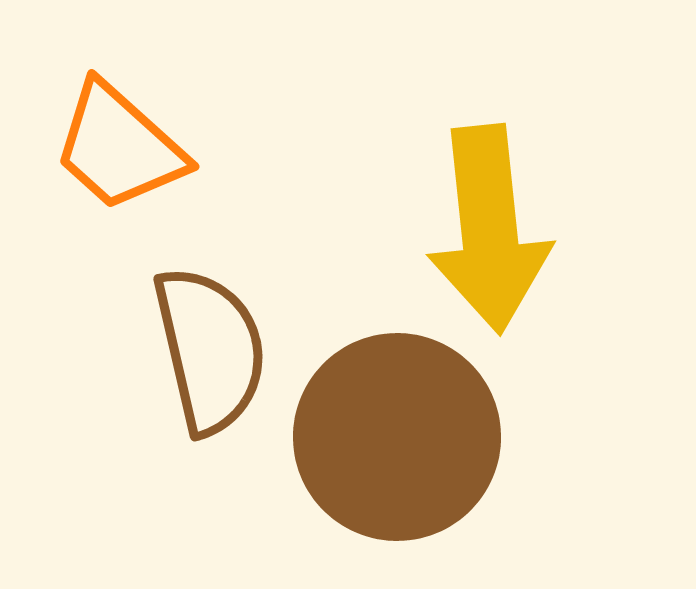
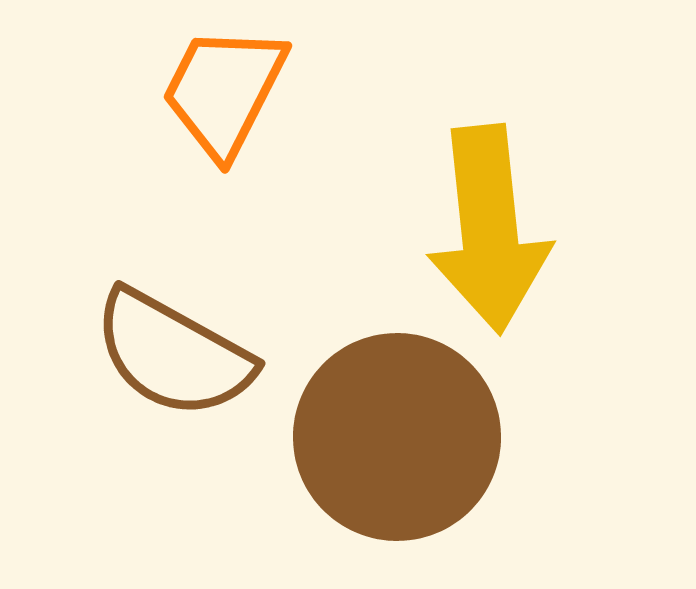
orange trapezoid: moved 105 px right, 56 px up; rotated 75 degrees clockwise
brown semicircle: moved 37 px left, 4 px down; rotated 132 degrees clockwise
